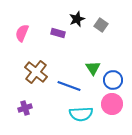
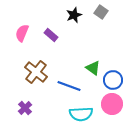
black star: moved 3 px left, 4 px up
gray square: moved 13 px up
purple rectangle: moved 7 px left, 2 px down; rotated 24 degrees clockwise
green triangle: rotated 21 degrees counterclockwise
purple cross: rotated 24 degrees counterclockwise
